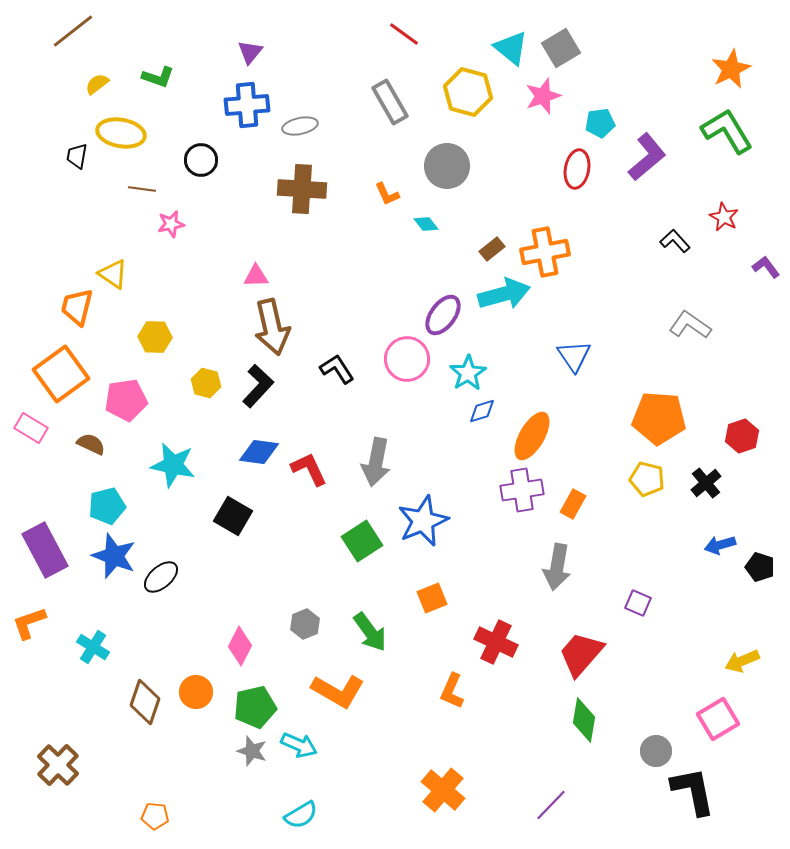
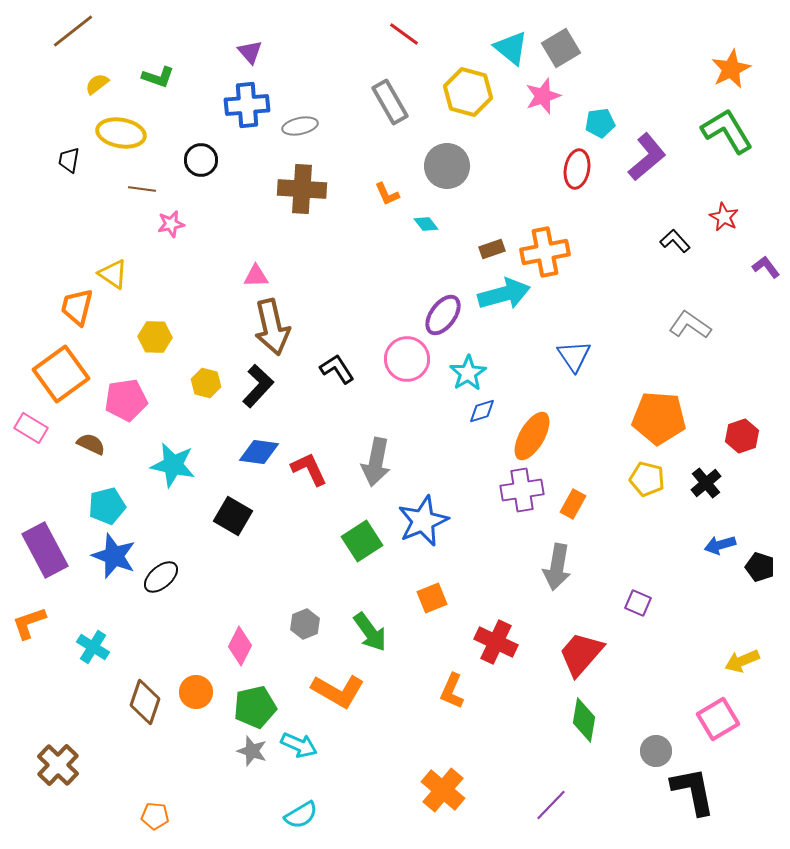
purple triangle at (250, 52): rotated 20 degrees counterclockwise
black trapezoid at (77, 156): moved 8 px left, 4 px down
brown rectangle at (492, 249): rotated 20 degrees clockwise
